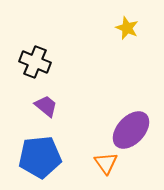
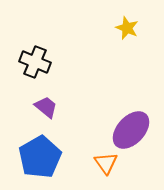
purple trapezoid: moved 1 px down
blue pentagon: rotated 24 degrees counterclockwise
